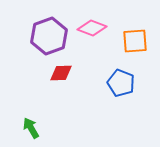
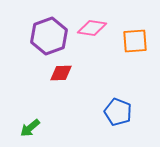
pink diamond: rotated 12 degrees counterclockwise
blue pentagon: moved 3 px left, 29 px down
green arrow: moved 1 px left; rotated 100 degrees counterclockwise
